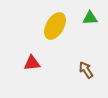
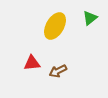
green triangle: rotated 35 degrees counterclockwise
brown arrow: moved 28 px left, 1 px down; rotated 84 degrees counterclockwise
